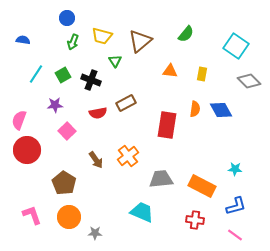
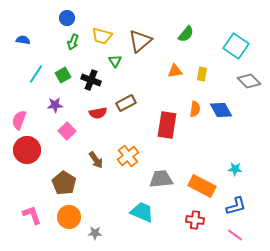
orange triangle: moved 5 px right; rotated 14 degrees counterclockwise
